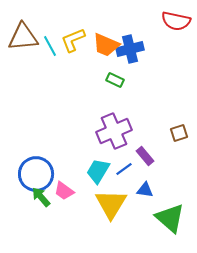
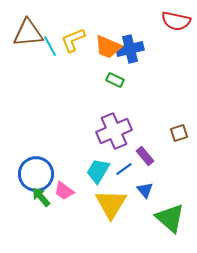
brown triangle: moved 5 px right, 4 px up
orange trapezoid: moved 2 px right, 2 px down
blue triangle: rotated 42 degrees clockwise
